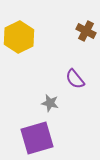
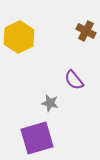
purple semicircle: moved 1 px left, 1 px down
